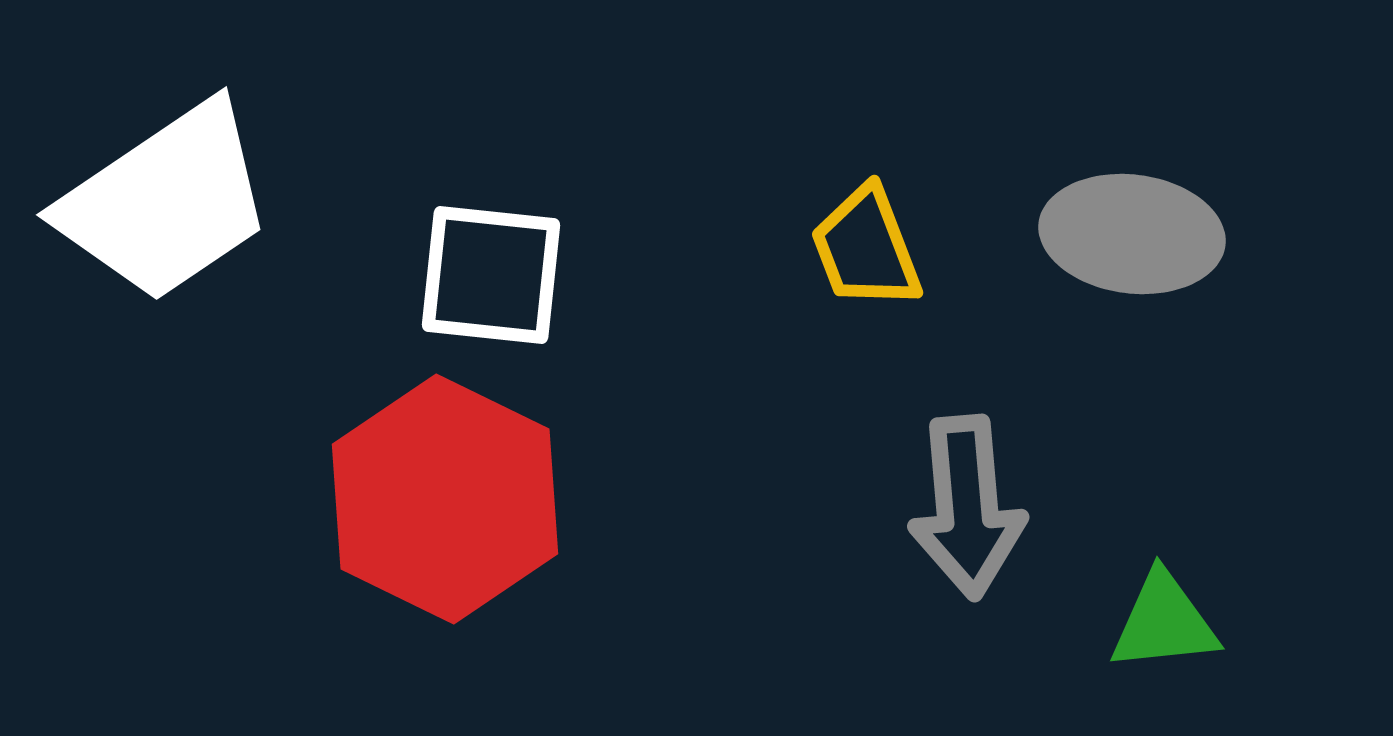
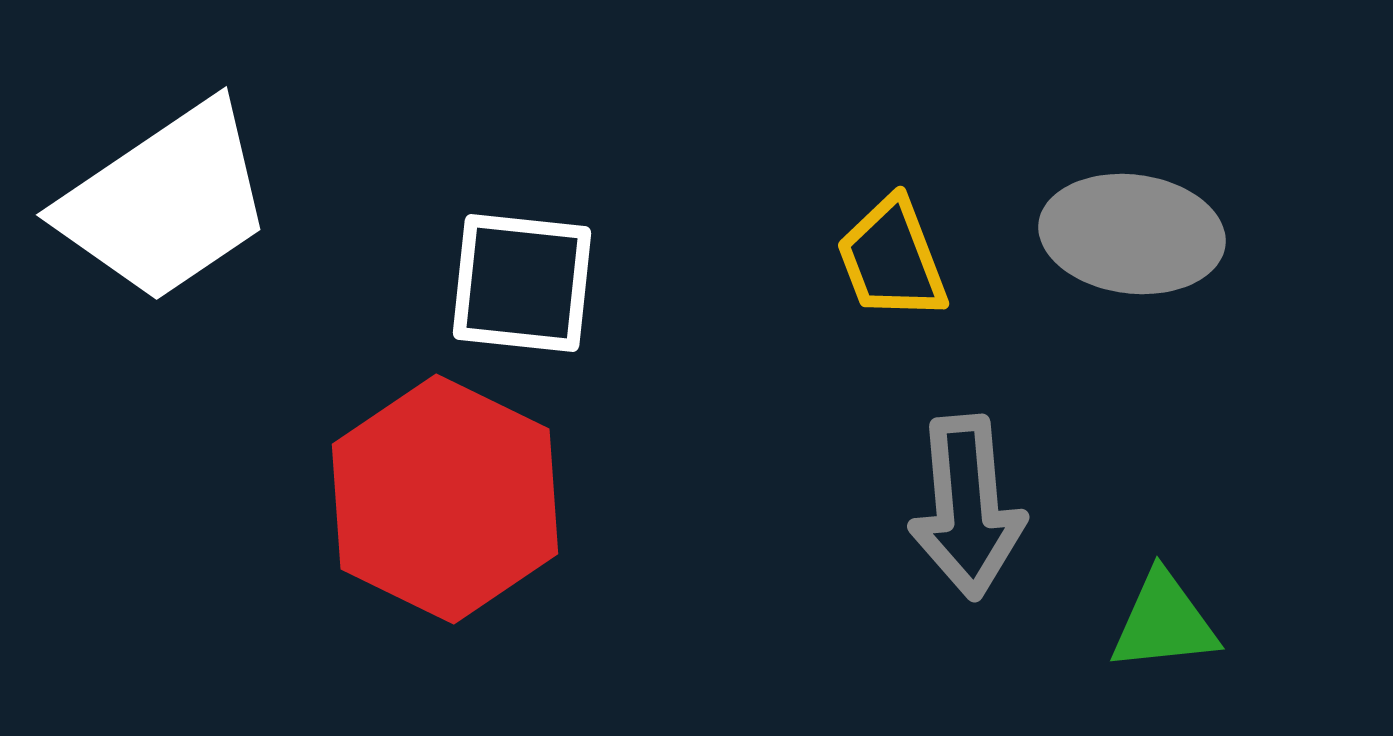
yellow trapezoid: moved 26 px right, 11 px down
white square: moved 31 px right, 8 px down
